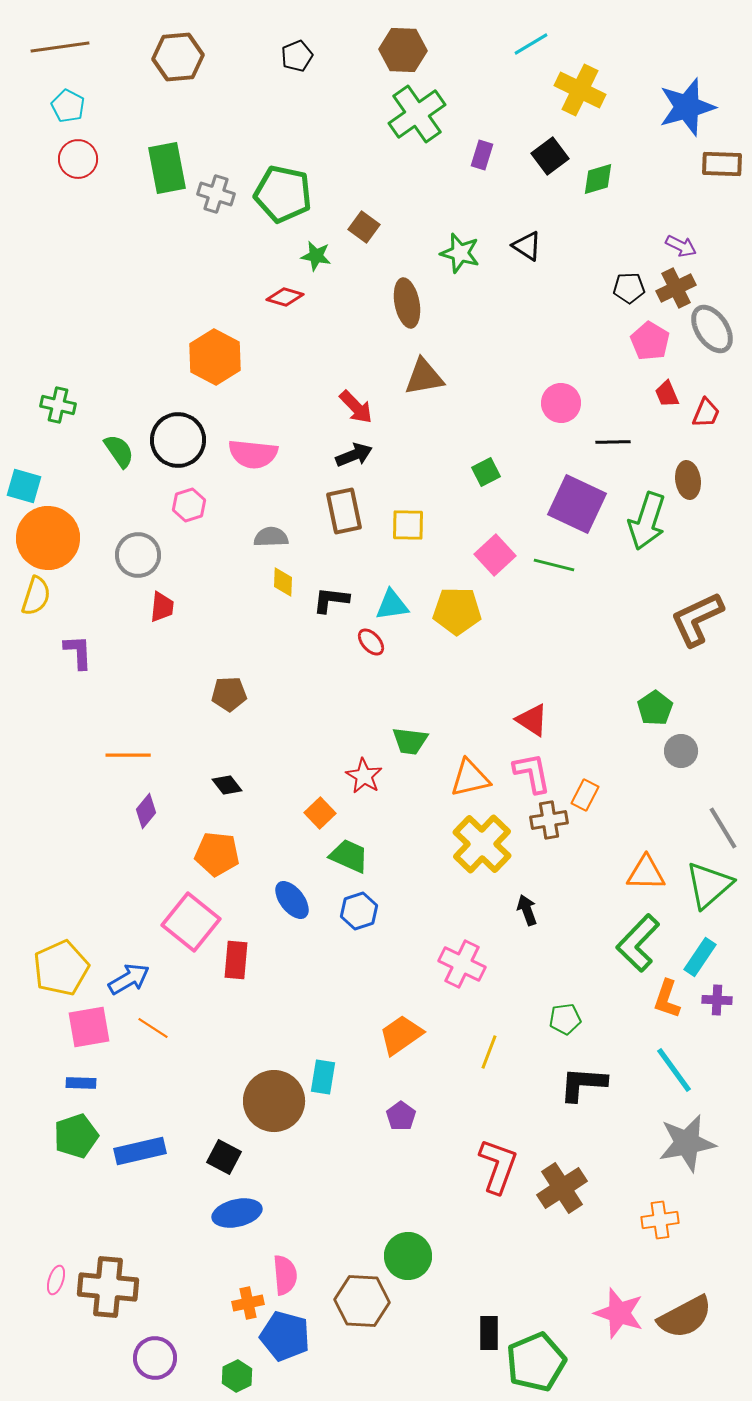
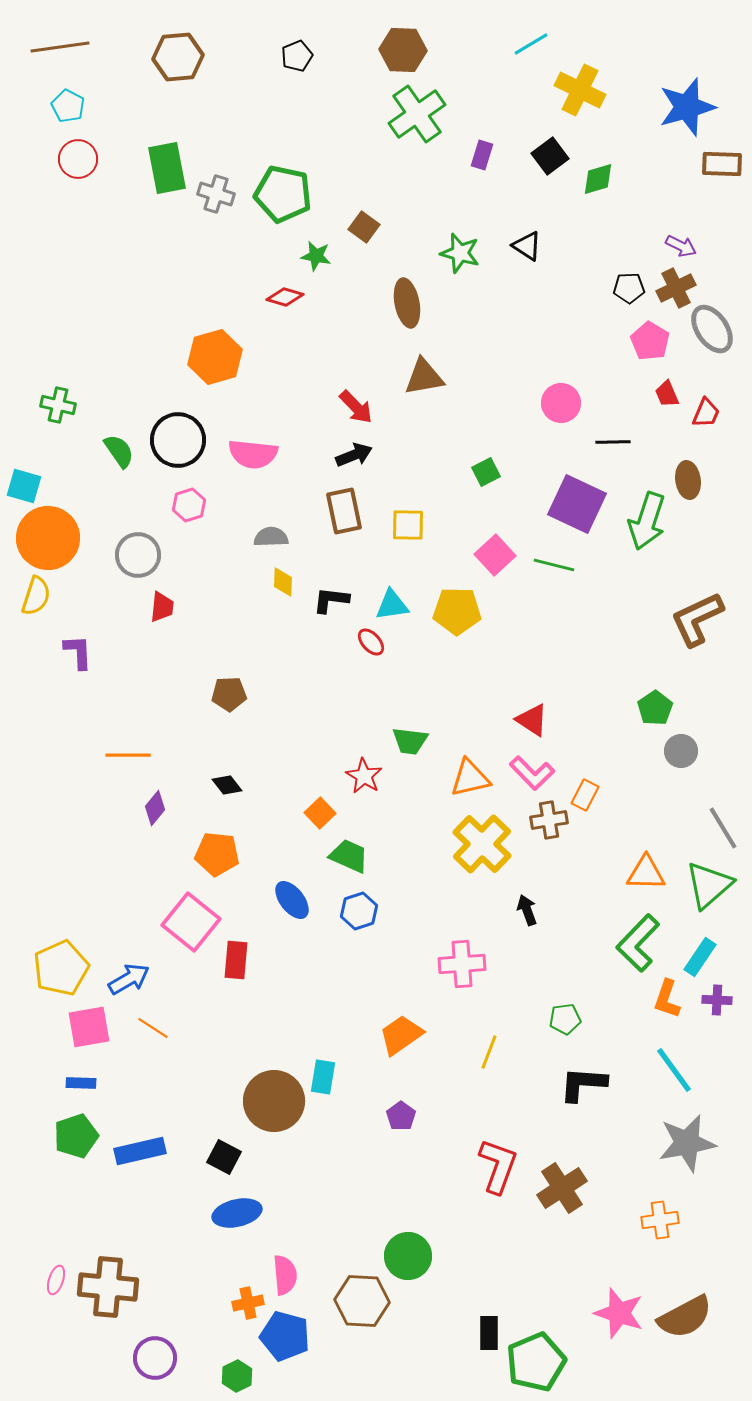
orange hexagon at (215, 357): rotated 16 degrees clockwise
pink L-shape at (532, 773): rotated 147 degrees clockwise
purple diamond at (146, 811): moved 9 px right, 3 px up
pink cross at (462, 964): rotated 30 degrees counterclockwise
